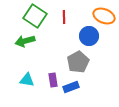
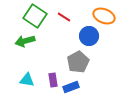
red line: rotated 56 degrees counterclockwise
